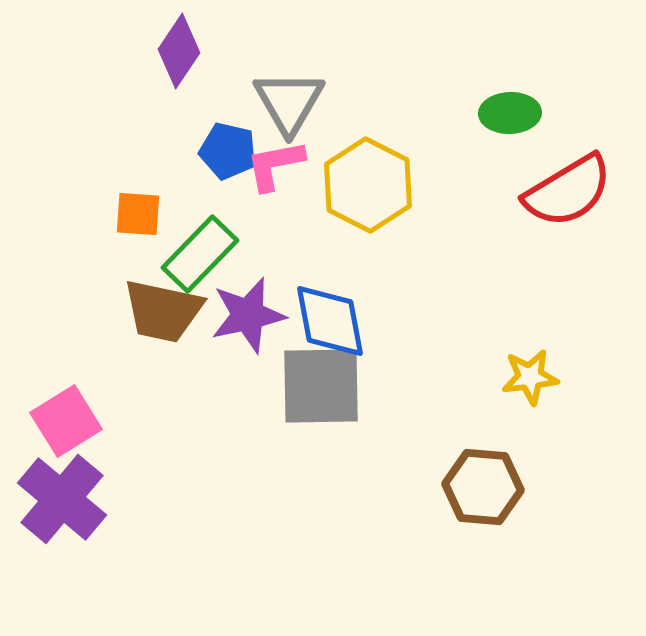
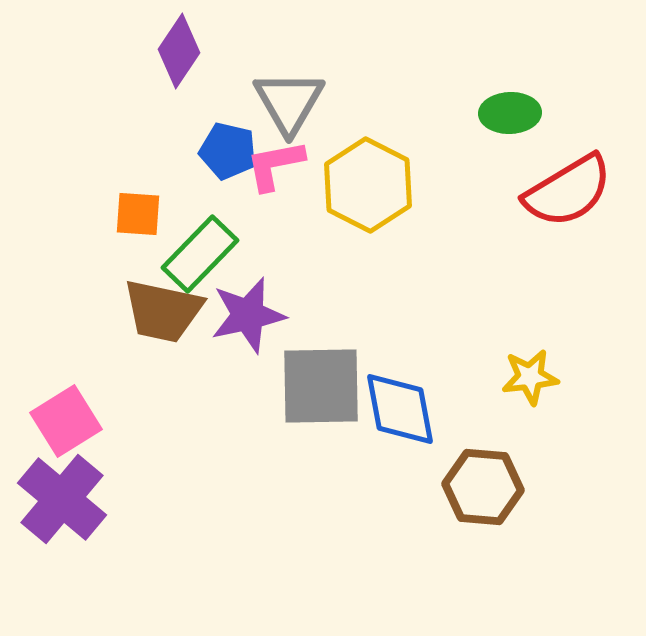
blue diamond: moved 70 px right, 88 px down
